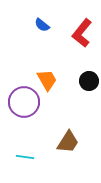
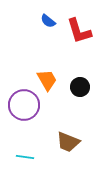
blue semicircle: moved 6 px right, 4 px up
red L-shape: moved 3 px left, 2 px up; rotated 56 degrees counterclockwise
black circle: moved 9 px left, 6 px down
purple circle: moved 3 px down
brown trapezoid: rotated 80 degrees clockwise
